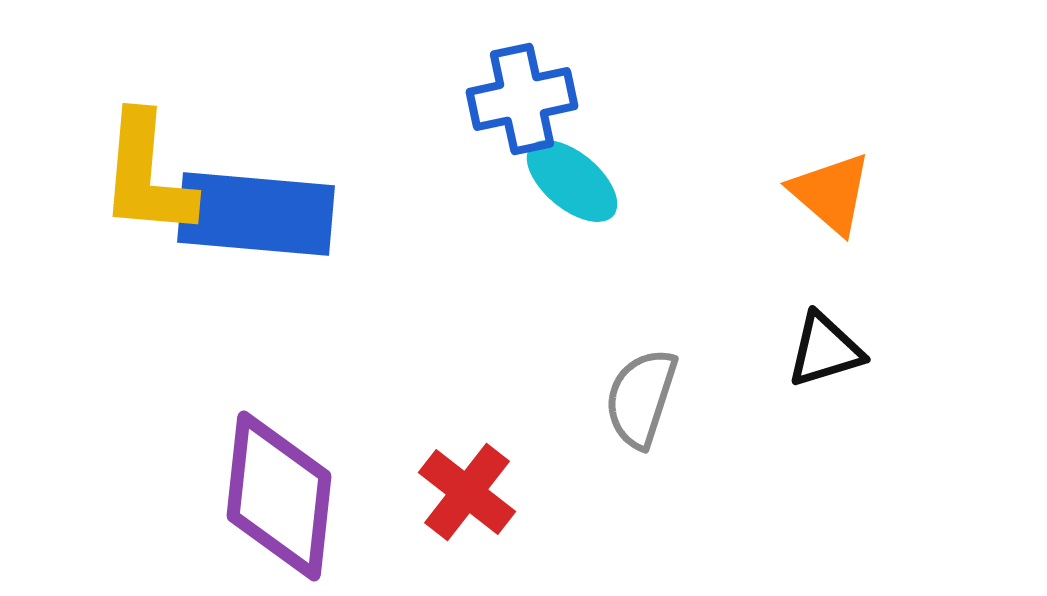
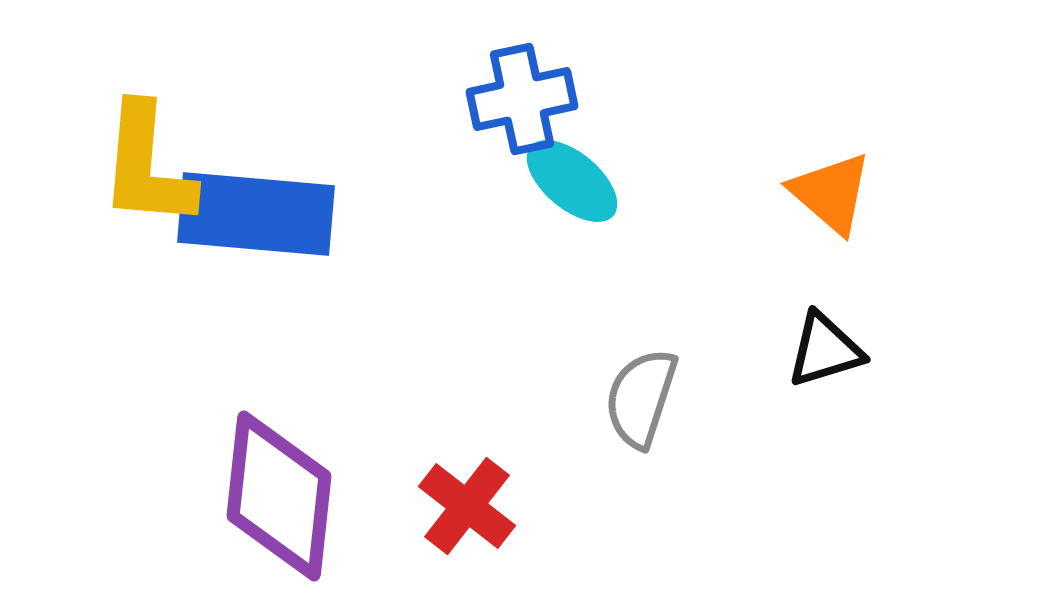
yellow L-shape: moved 9 px up
red cross: moved 14 px down
